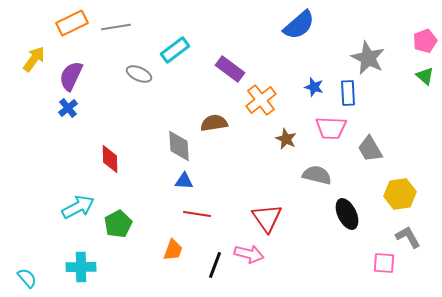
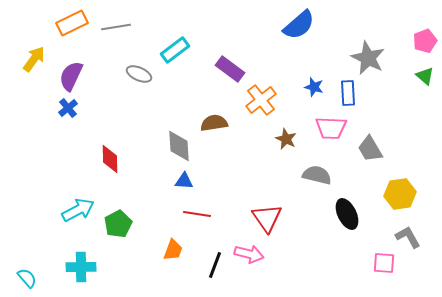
cyan arrow: moved 3 px down
